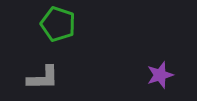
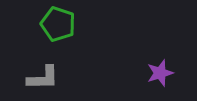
purple star: moved 2 px up
